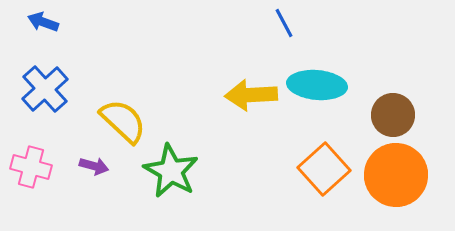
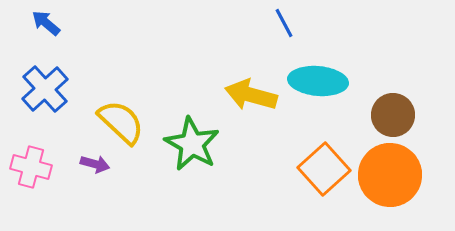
blue arrow: moved 3 px right, 1 px down; rotated 20 degrees clockwise
cyan ellipse: moved 1 px right, 4 px up
yellow arrow: rotated 18 degrees clockwise
yellow semicircle: moved 2 px left, 1 px down
purple arrow: moved 1 px right, 2 px up
green star: moved 21 px right, 27 px up
orange circle: moved 6 px left
